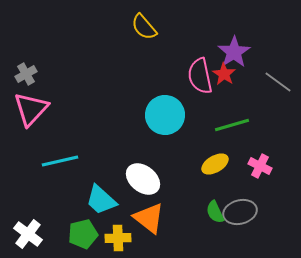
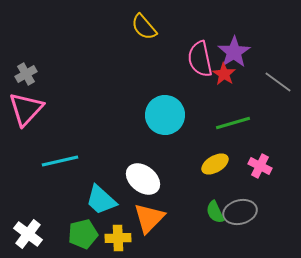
pink semicircle: moved 17 px up
pink triangle: moved 5 px left
green line: moved 1 px right, 2 px up
orange triangle: rotated 36 degrees clockwise
